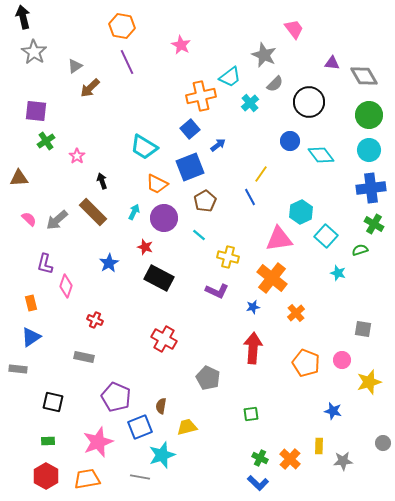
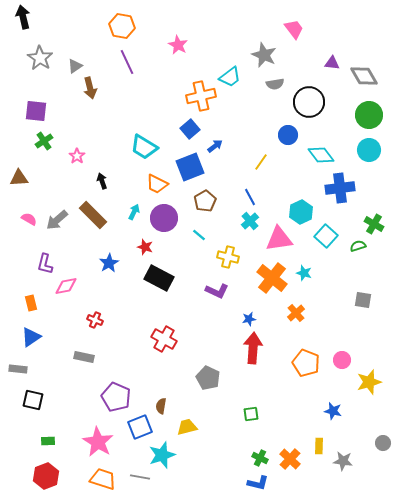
pink star at (181, 45): moved 3 px left
gray star at (34, 52): moved 6 px right, 6 px down
gray semicircle at (275, 84): rotated 36 degrees clockwise
brown arrow at (90, 88): rotated 60 degrees counterclockwise
cyan cross at (250, 103): moved 118 px down
green cross at (46, 141): moved 2 px left
blue circle at (290, 141): moved 2 px left, 6 px up
blue arrow at (218, 145): moved 3 px left, 1 px down
yellow line at (261, 174): moved 12 px up
blue cross at (371, 188): moved 31 px left
brown rectangle at (93, 212): moved 3 px down
pink semicircle at (29, 219): rotated 14 degrees counterclockwise
green semicircle at (360, 250): moved 2 px left, 4 px up
cyan star at (338, 273): moved 34 px left
pink diamond at (66, 286): rotated 60 degrees clockwise
blue star at (253, 307): moved 4 px left, 12 px down
gray square at (363, 329): moved 29 px up
black square at (53, 402): moved 20 px left, 2 px up
pink star at (98, 442): rotated 20 degrees counterclockwise
gray star at (343, 461): rotated 12 degrees clockwise
red hexagon at (46, 476): rotated 10 degrees clockwise
orange trapezoid at (87, 479): moved 16 px right; rotated 28 degrees clockwise
blue L-shape at (258, 483): rotated 30 degrees counterclockwise
